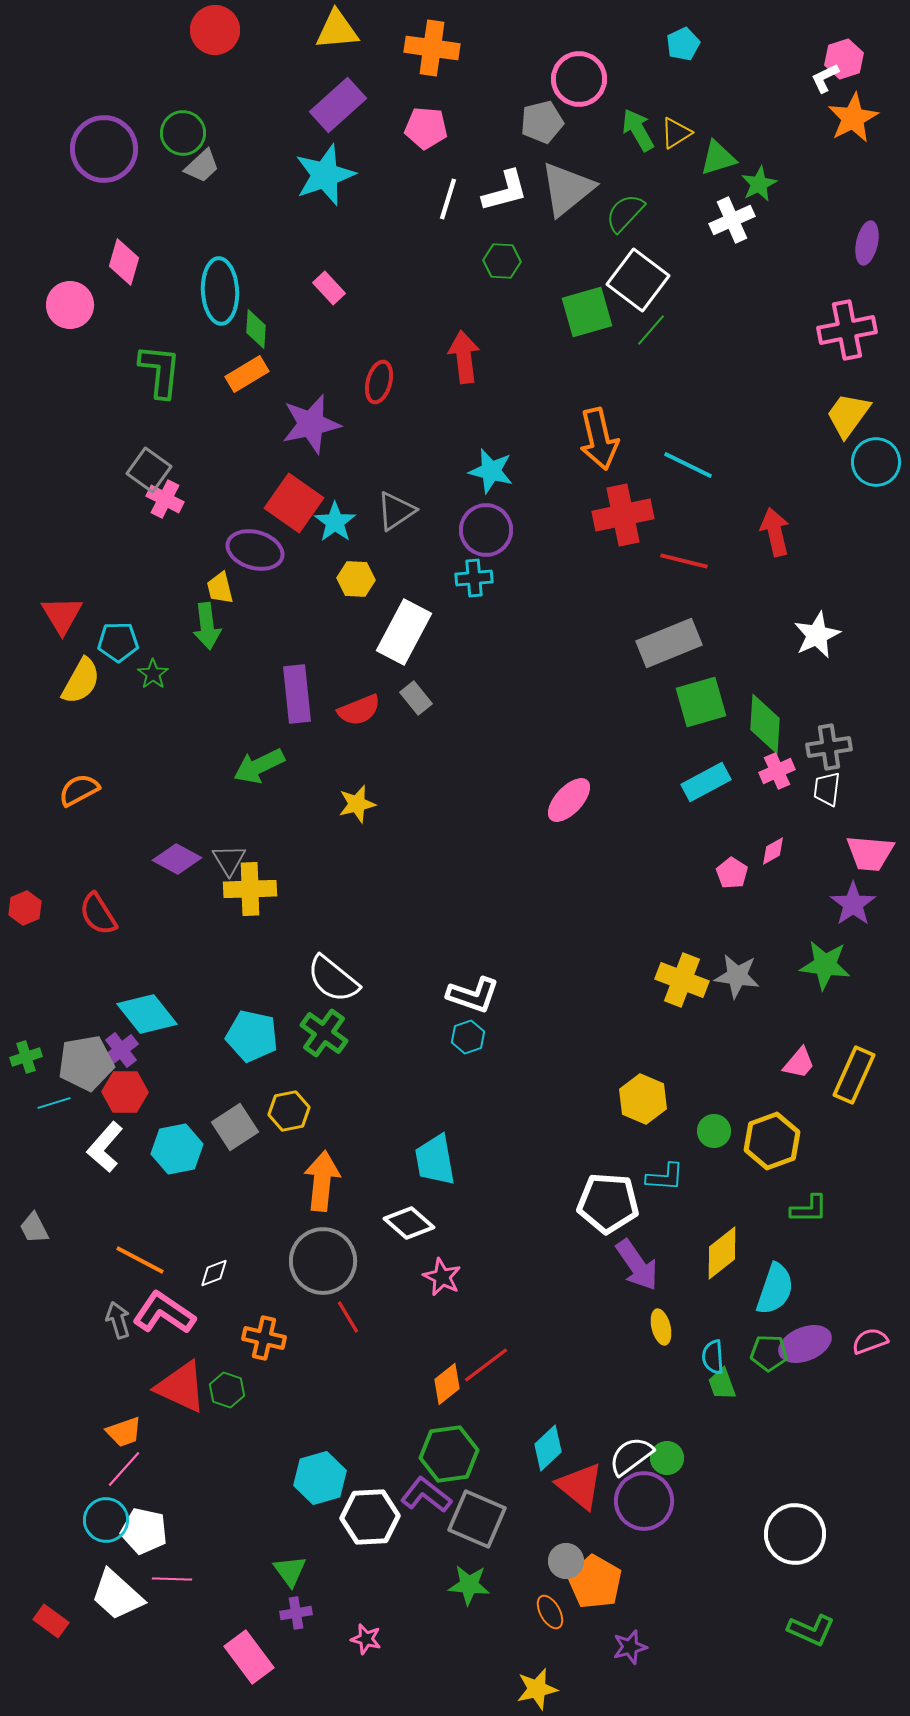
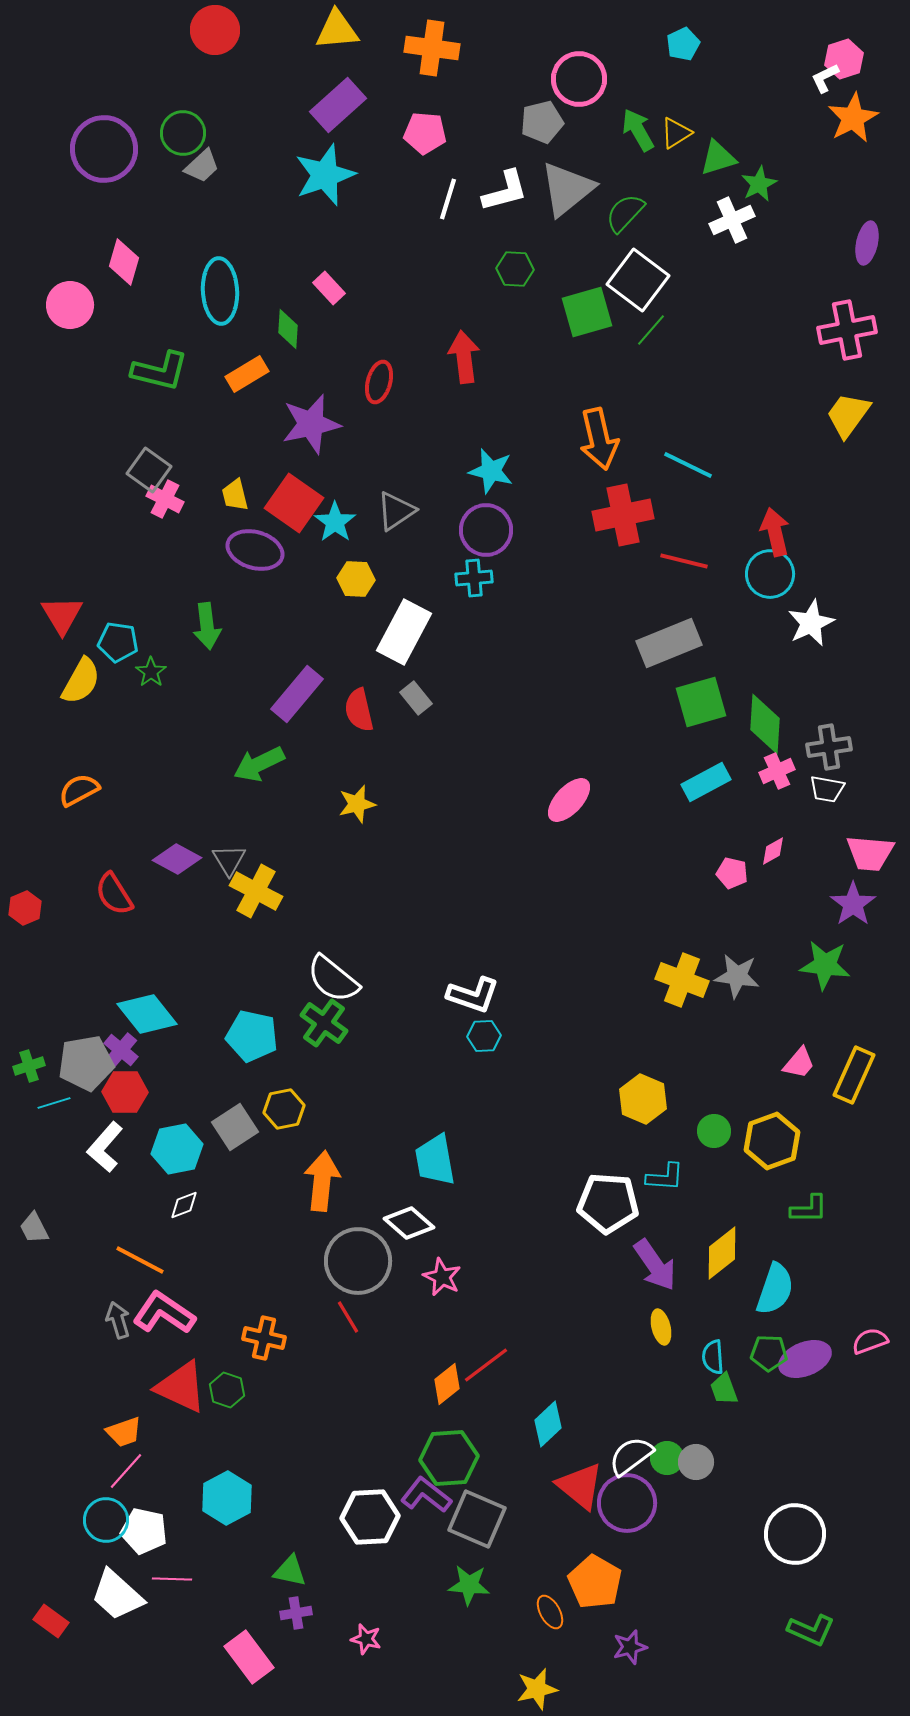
pink pentagon at (426, 128): moved 1 px left, 5 px down
green hexagon at (502, 261): moved 13 px right, 8 px down
green diamond at (256, 329): moved 32 px right
green L-shape at (160, 371): rotated 98 degrees clockwise
cyan circle at (876, 462): moved 106 px left, 112 px down
yellow trapezoid at (220, 588): moved 15 px right, 93 px up
white star at (817, 635): moved 6 px left, 12 px up
cyan pentagon at (118, 642): rotated 9 degrees clockwise
green star at (153, 674): moved 2 px left, 2 px up
purple rectangle at (297, 694): rotated 46 degrees clockwise
red semicircle at (359, 710): rotated 99 degrees clockwise
green arrow at (259, 766): moved 2 px up
white trapezoid at (827, 789): rotated 87 degrees counterclockwise
pink pentagon at (732, 873): rotated 20 degrees counterclockwise
yellow cross at (250, 889): moved 6 px right, 2 px down; rotated 30 degrees clockwise
red semicircle at (98, 914): moved 16 px right, 20 px up
green cross at (324, 1033): moved 10 px up
cyan hexagon at (468, 1037): moved 16 px right, 1 px up; rotated 16 degrees clockwise
purple cross at (121, 1050): rotated 12 degrees counterclockwise
green cross at (26, 1057): moved 3 px right, 9 px down
yellow hexagon at (289, 1111): moved 5 px left, 2 px up
gray circle at (323, 1261): moved 35 px right
purple arrow at (637, 1265): moved 18 px right
white diamond at (214, 1273): moved 30 px left, 68 px up
purple ellipse at (805, 1344): moved 15 px down
green trapezoid at (722, 1384): moved 2 px right, 5 px down
cyan diamond at (548, 1448): moved 24 px up
green hexagon at (449, 1454): moved 4 px down; rotated 4 degrees clockwise
pink line at (124, 1469): moved 2 px right, 2 px down
cyan hexagon at (320, 1478): moved 93 px left, 20 px down; rotated 12 degrees counterclockwise
purple circle at (644, 1501): moved 17 px left, 2 px down
gray circle at (566, 1561): moved 130 px right, 99 px up
green triangle at (290, 1571): rotated 42 degrees counterclockwise
